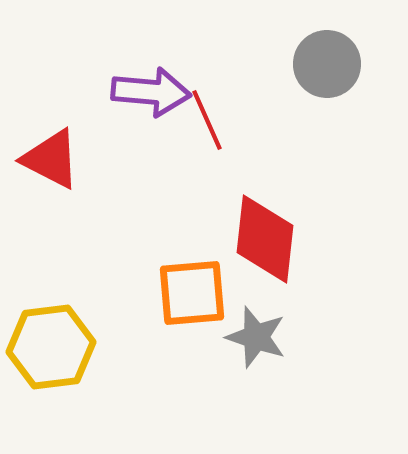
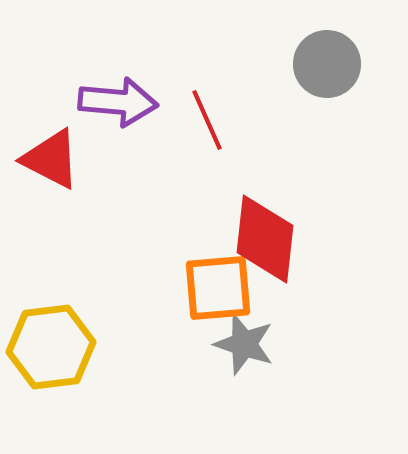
purple arrow: moved 33 px left, 10 px down
orange square: moved 26 px right, 5 px up
gray star: moved 12 px left, 7 px down
